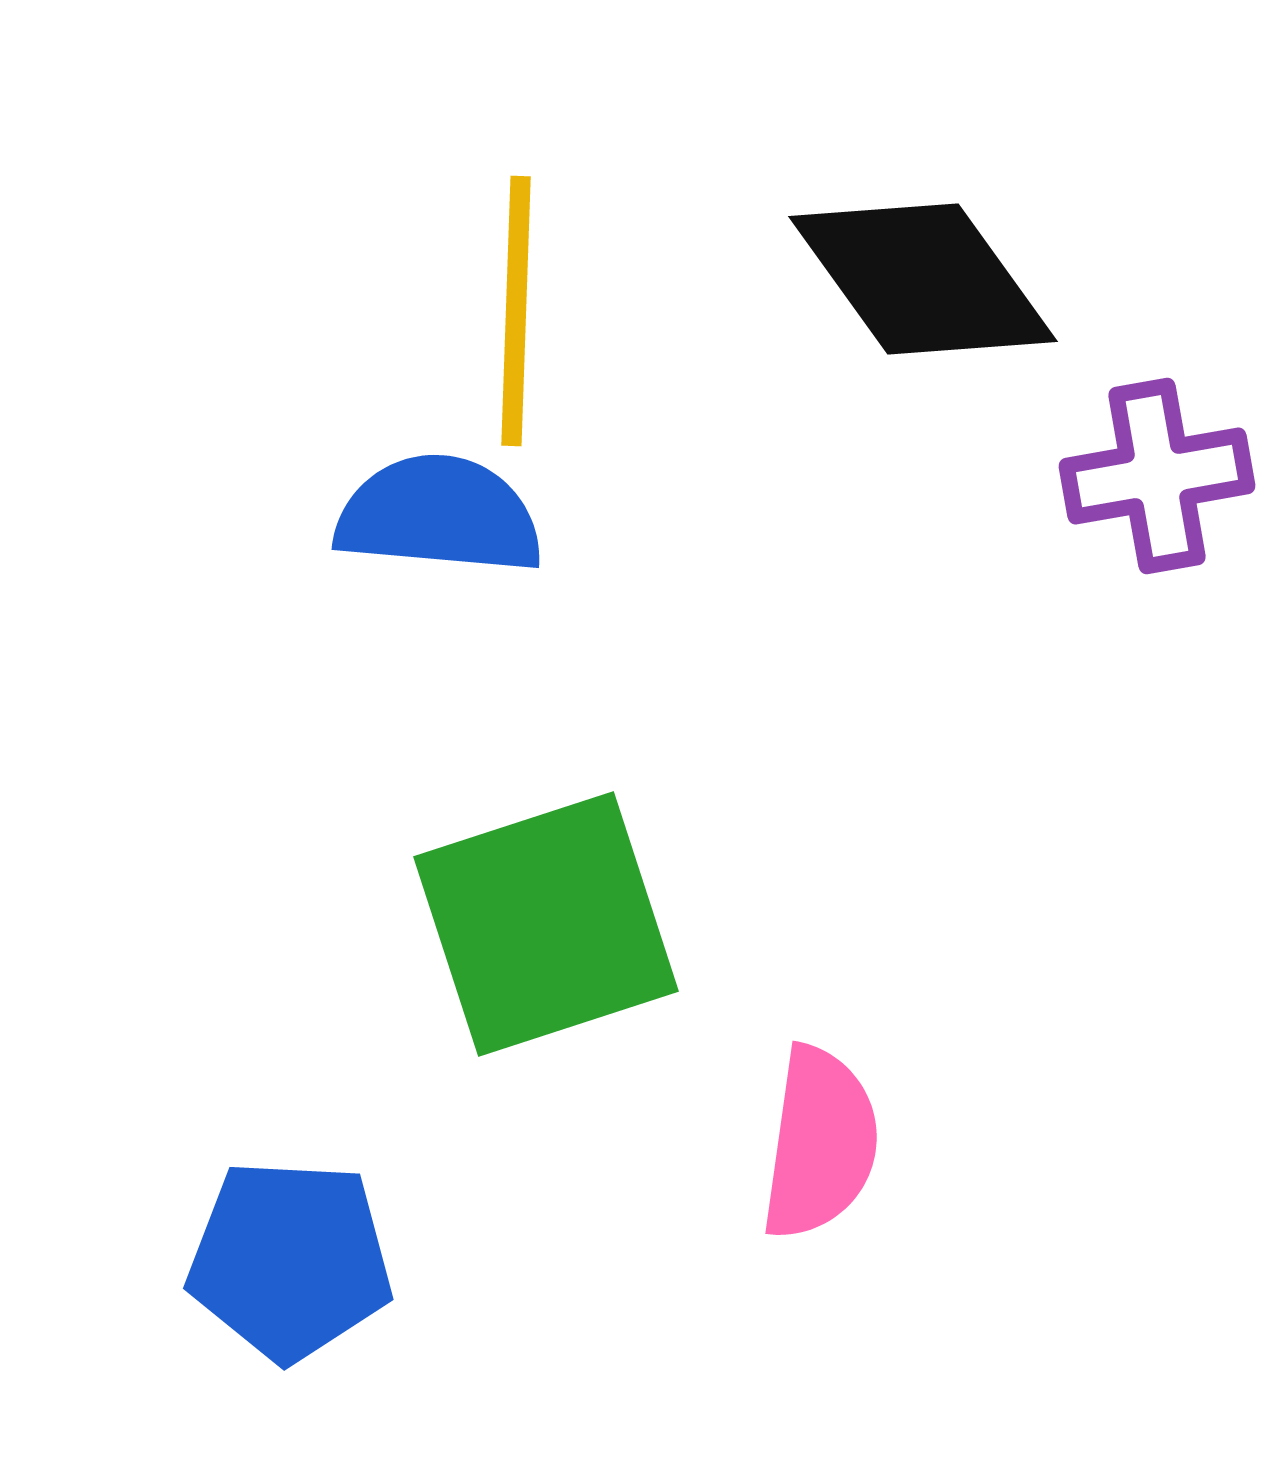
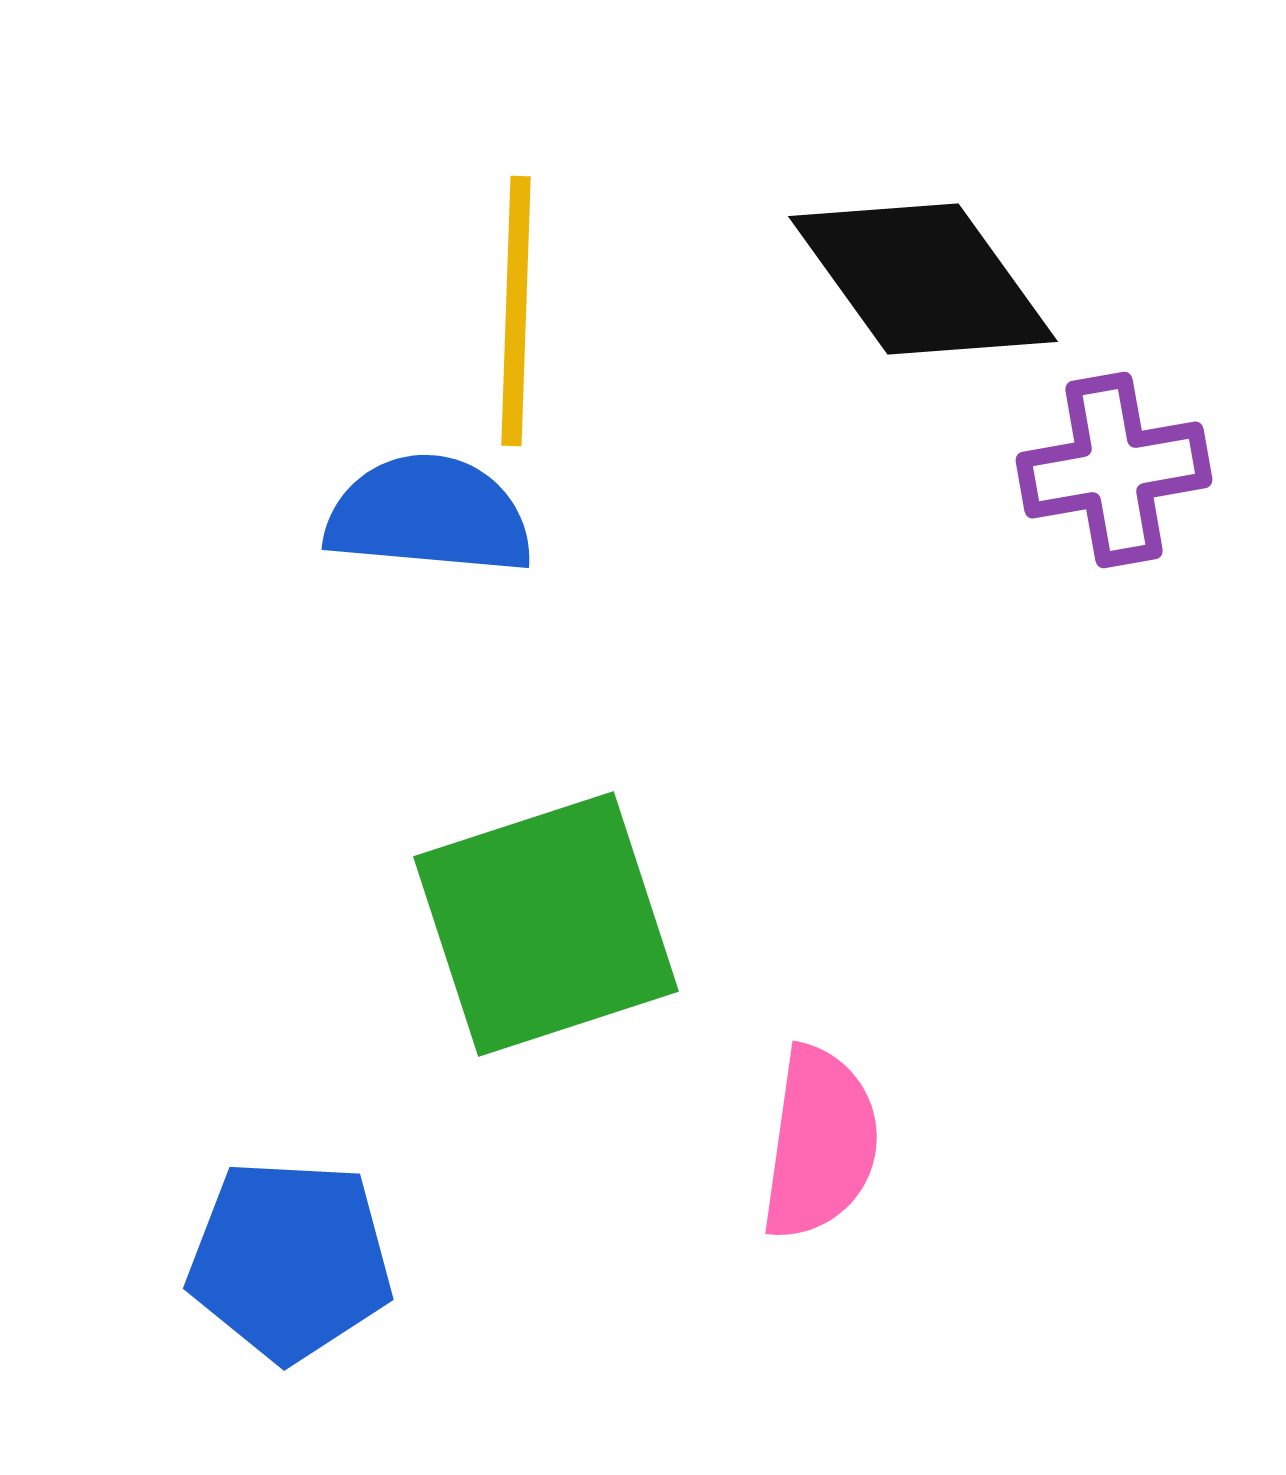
purple cross: moved 43 px left, 6 px up
blue semicircle: moved 10 px left
